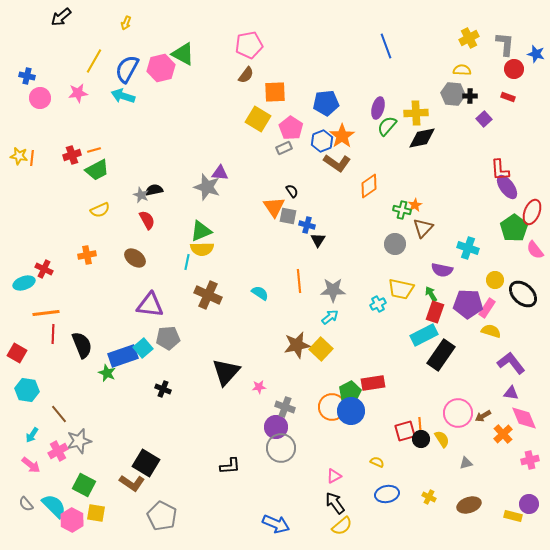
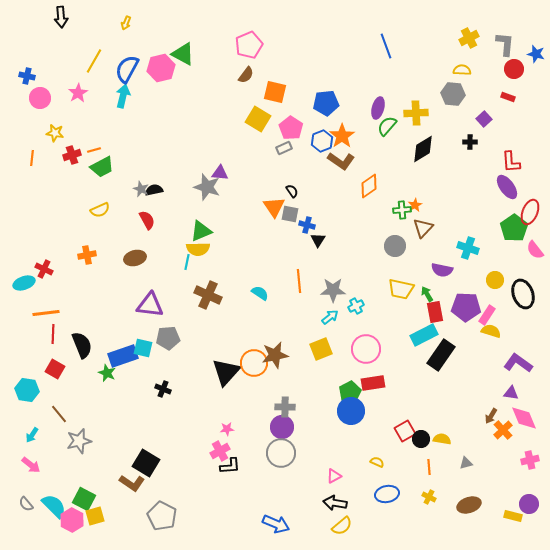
black arrow at (61, 17): rotated 55 degrees counterclockwise
pink pentagon at (249, 45): rotated 12 degrees counterclockwise
orange square at (275, 92): rotated 15 degrees clockwise
pink star at (78, 93): rotated 24 degrees counterclockwise
cyan arrow at (123, 96): rotated 85 degrees clockwise
black cross at (470, 96): moved 46 px down
black diamond at (422, 138): moved 1 px right, 11 px down; rotated 20 degrees counterclockwise
yellow star at (19, 156): moved 36 px right, 23 px up
brown L-shape at (337, 163): moved 4 px right, 2 px up
green trapezoid at (97, 170): moved 5 px right, 3 px up
red L-shape at (500, 170): moved 11 px right, 8 px up
gray star at (141, 195): moved 6 px up
green cross at (402, 210): rotated 18 degrees counterclockwise
red ellipse at (532, 212): moved 2 px left
gray square at (288, 216): moved 2 px right, 2 px up
gray circle at (395, 244): moved 2 px down
yellow semicircle at (202, 249): moved 4 px left
brown ellipse at (135, 258): rotated 50 degrees counterclockwise
green arrow at (431, 294): moved 4 px left
black ellipse at (523, 294): rotated 28 degrees clockwise
cyan cross at (378, 304): moved 22 px left, 2 px down
purple pentagon at (468, 304): moved 2 px left, 3 px down
pink rectangle at (487, 308): moved 7 px down
red rectangle at (435, 312): rotated 30 degrees counterclockwise
brown star at (297, 345): moved 22 px left, 10 px down
cyan square at (143, 348): rotated 36 degrees counterclockwise
yellow square at (321, 349): rotated 25 degrees clockwise
red square at (17, 353): moved 38 px right, 16 px down
purple L-shape at (511, 363): moved 7 px right; rotated 16 degrees counterclockwise
pink star at (259, 387): moved 32 px left, 42 px down
gray cross at (285, 407): rotated 18 degrees counterclockwise
orange circle at (332, 407): moved 78 px left, 44 px up
pink circle at (458, 413): moved 92 px left, 64 px up
brown arrow at (483, 416): moved 8 px right; rotated 28 degrees counterclockwise
orange line at (420, 425): moved 9 px right, 42 px down
purple circle at (276, 427): moved 6 px right
red square at (405, 431): rotated 15 degrees counterclockwise
orange cross at (503, 434): moved 4 px up
yellow semicircle at (442, 439): rotated 48 degrees counterclockwise
gray circle at (281, 448): moved 5 px down
pink cross at (58, 451): moved 162 px right
green square at (84, 485): moved 14 px down
black arrow at (335, 503): rotated 45 degrees counterclockwise
yellow square at (96, 513): moved 1 px left, 3 px down; rotated 24 degrees counterclockwise
